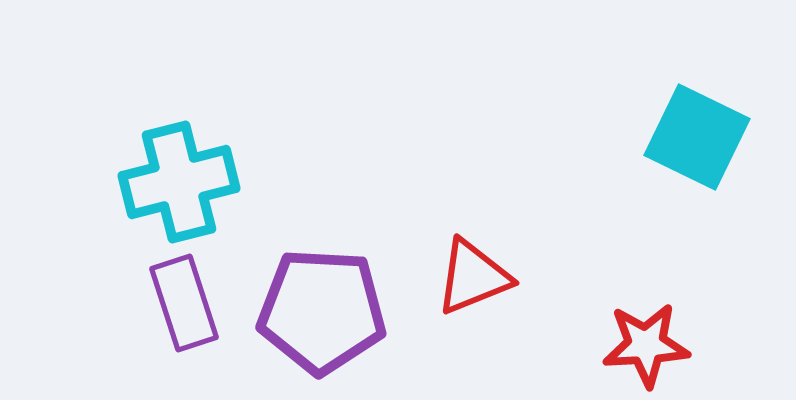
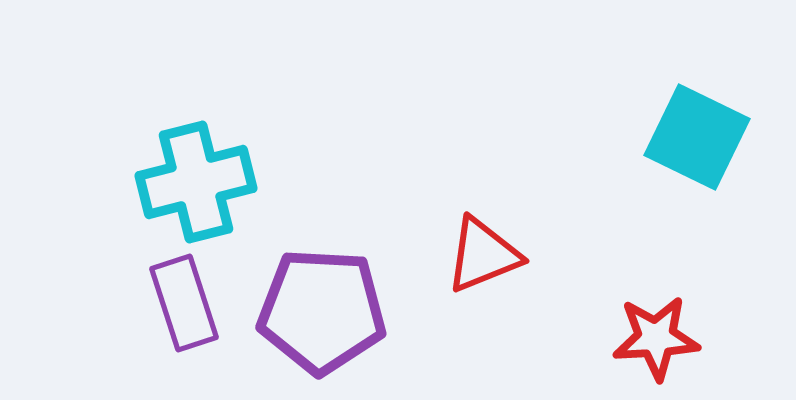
cyan cross: moved 17 px right
red triangle: moved 10 px right, 22 px up
red star: moved 10 px right, 7 px up
